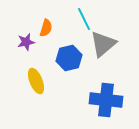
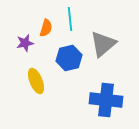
cyan line: moved 14 px left; rotated 20 degrees clockwise
purple star: moved 1 px left, 1 px down
